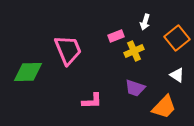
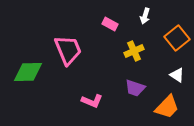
white arrow: moved 6 px up
pink rectangle: moved 6 px left, 12 px up; rotated 49 degrees clockwise
pink L-shape: rotated 25 degrees clockwise
orange trapezoid: moved 3 px right
